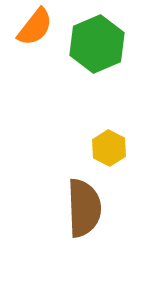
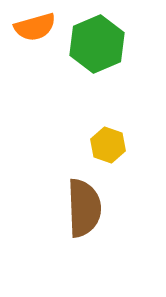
orange semicircle: rotated 36 degrees clockwise
yellow hexagon: moved 1 px left, 3 px up; rotated 8 degrees counterclockwise
